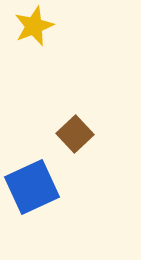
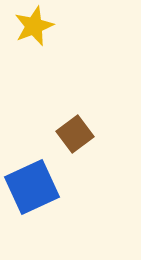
brown square: rotated 6 degrees clockwise
